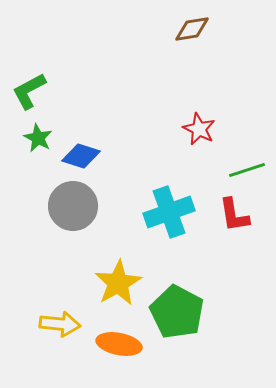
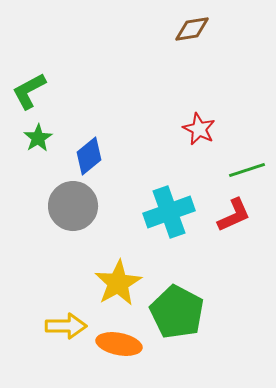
green star: rotated 12 degrees clockwise
blue diamond: moved 8 px right; rotated 57 degrees counterclockwise
red L-shape: rotated 105 degrees counterclockwise
yellow arrow: moved 6 px right, 2 px down; rotated 6 degrees counterclockwise
